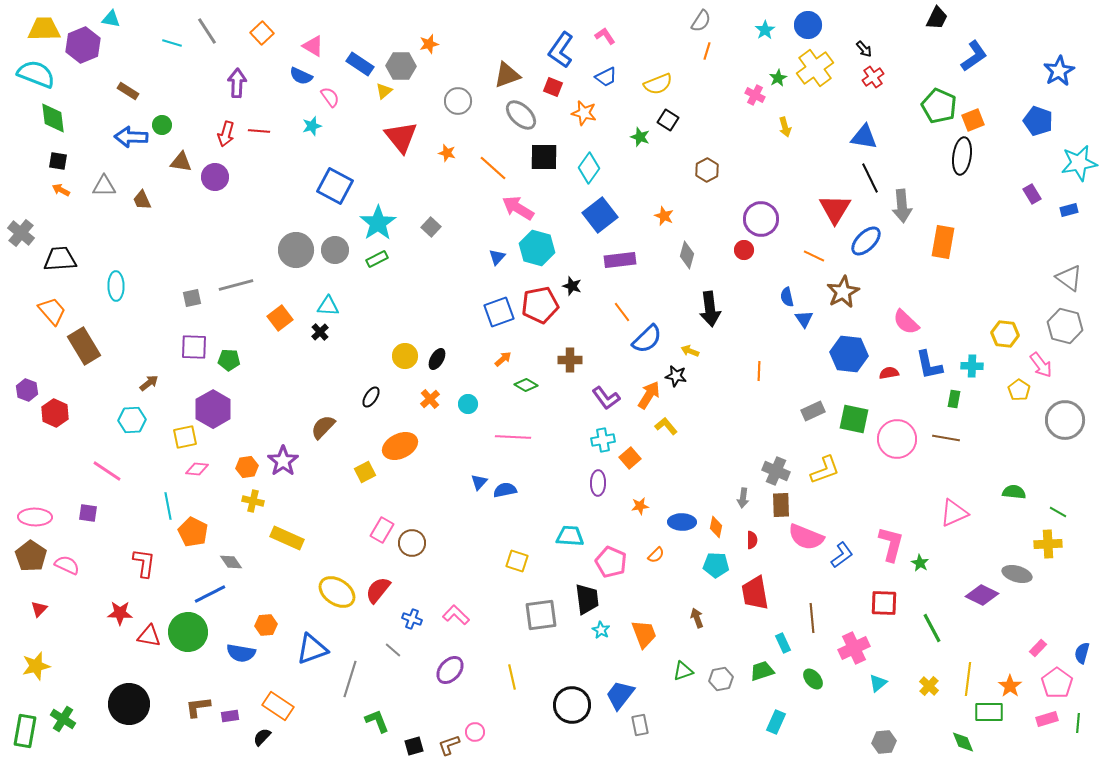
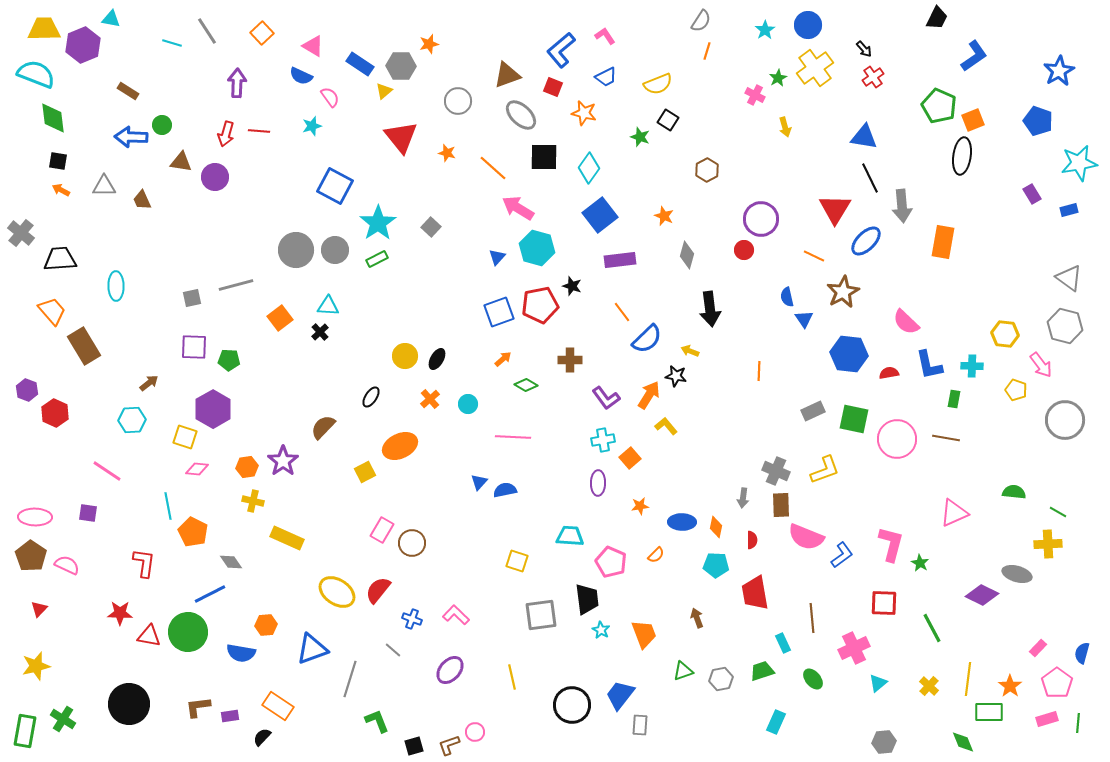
blue L-shape at (561, 50): rotated 15 degrees clockwise
yellow pentagon at (1019, 390): moved 3 px left; rotated 15 degrees counterclockwise
yellow square at (185, 437): rotated 30 degrees clockwise
gray rectangle at (640, 725): rotated 15 degrees clockwise
